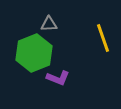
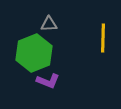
yellow line: rotated 20 degrees clockwise
purple L-shape: moved 10 px left, 3 px down
